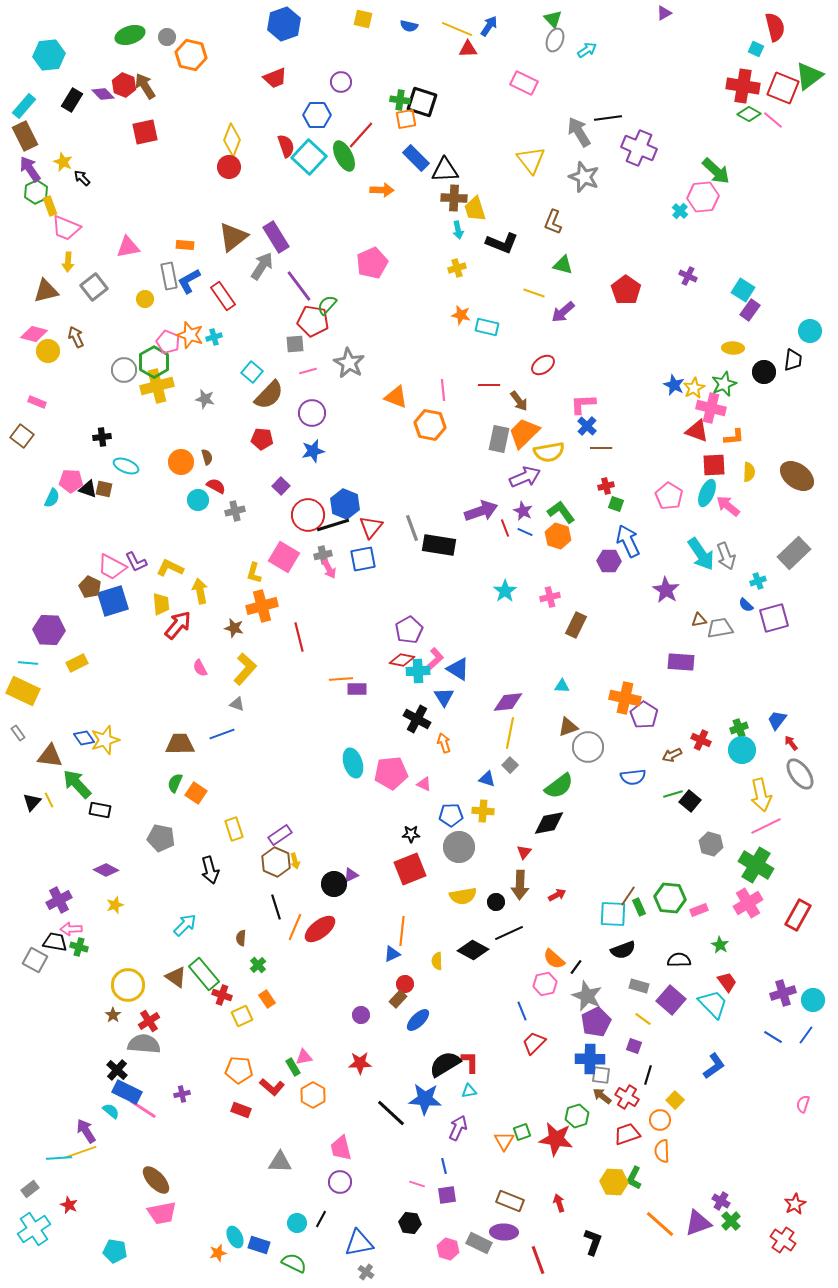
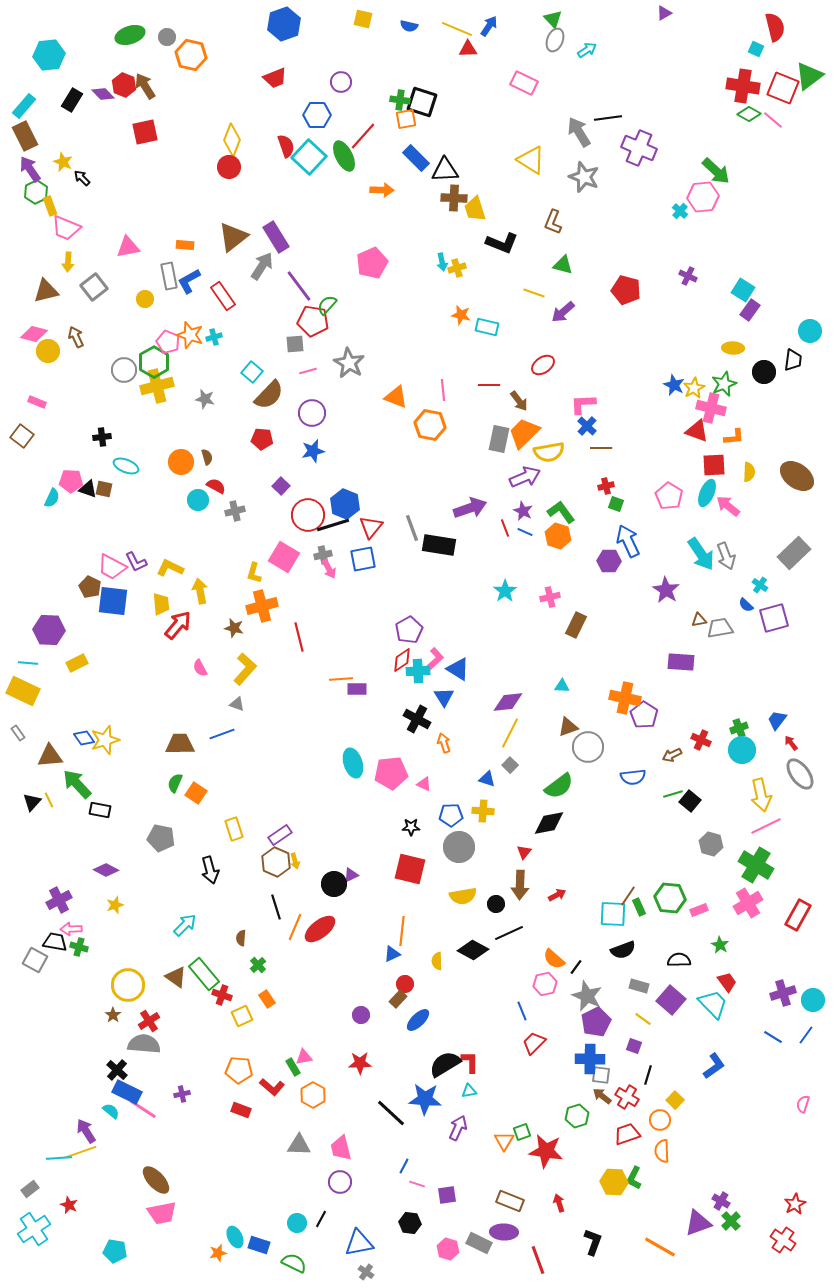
red line at (361, 135): moved 2 px right, 1 px down
yellow triangle at (531, 160): rotated 20 degrees counterclockwise
cyan arrow at (458, 230): moved 16 px left, 32 px down
red pentagon at (626, 290): rotated 20 degrees counterclockwise
purple arrow at (481, 511): moved 11 px left, 3 px up
cyan cross at (758, 581): moved 2 px right, 4 px down; rotated 35 degrees counterclockwise
blue square at (113, 601): rotated 24 degrees clockwise
red diamond at (402, 660): rotated 45 degrees counterclockwise
yellow line at (510, 733): rotated 16 degrees clockwise
brown triangle at (50, 756): rotated 12 degrees counterclockwise
black star at (411, 834): moved 7 px up
red square at (410, 869): rotated 36 degrees clockwise
black circle at (496, 902): moved 2 px down
red star at (556, 1139): moved 10 px left, 12 px down
gray triangle at (280, 1162): moved 19 px right, 17 px up
blue line at (444, 1166): moved 40 px left; rotated 42 degrees clockwise
orange line at (660, 1224): moved 23 px down; rotated 12 degrees counterclockwise
